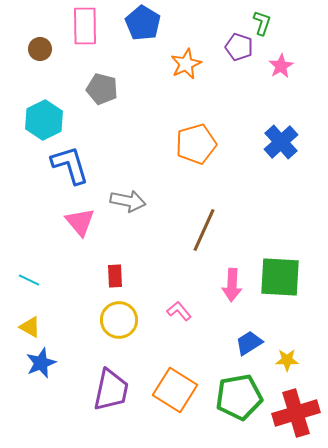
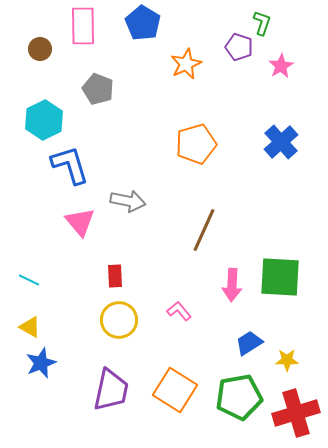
pink rectangle: moved 2 px left
gray pentagon: moved 4 px left; rotated 8 degrees clockwise
